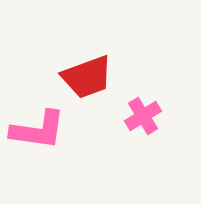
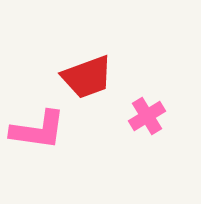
pink cross: moved 4 px right
